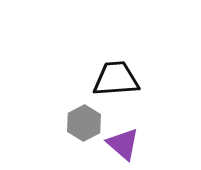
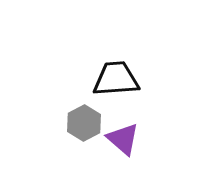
purple triangle: moved 5 px up
